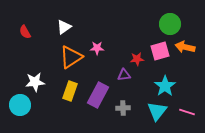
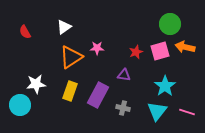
red star: moved 1 px left, 7 px up; rotated 16 degrees counterclockwise
purple triangle: rotated 16 degrees clockwise
white star: moved 1 px right, 2 px down
gray cross: rotated 16 degrees clockwise
